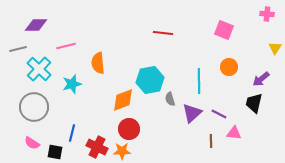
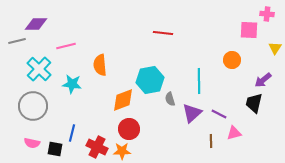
purple diamond: moved 1 px up
pink square: moved 25 px right; rotated 18 degrees counterclockwise
gray line: moved 1 px left, 8 px up
orange semicircle: moved 2 px right, 2 px down
orange circle: moved 3 px right, 7 px up
purple arrow: moved 2 px right, 1 px down
cyan star: rotated 24 degrees clockwise
gray circle: moved 1 px left, 1 px up
pink triangle: rotated 21 degrees counterclockwise
pink semicircle: rotated 21 degrees counterclockwise
black square: moved 3 px up
